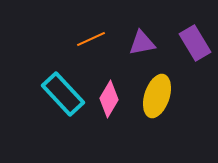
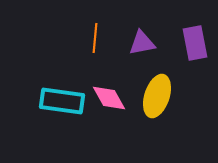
orange line: moved 4 px right, 1 px up; rotated 60 degrees counterclockwise
purple rectangle: rotated 20 degrees clockwise
cyan rectangle: moved 1 px left, 7 px down; rotated 39 degrees counterclockwise
pink diamond: moved 1 px up; rotated 60 degrees counterclockwise
